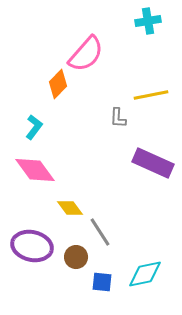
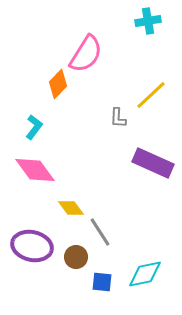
pink semicircle: rotated 9 degrees counterclockwise
yellow line: rotated 32 degrees counterclockwise
yellow diamond: moved 1 px right
